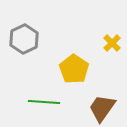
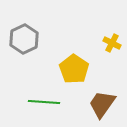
yellow cross: rotated 18 degrees counterclockwise
brown trapezoid: moved 4 px up
